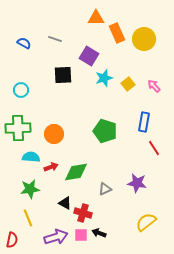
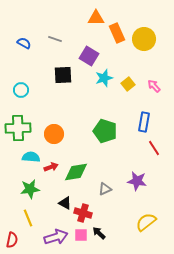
purple star: moved 2 px up
black arrow: rotated 24 degrees clockwise
